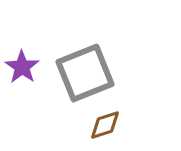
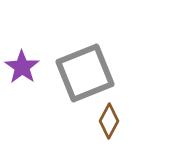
brown diamond: moved 4 px right, 4 px up; rotated 44 degrees counterclockwise
